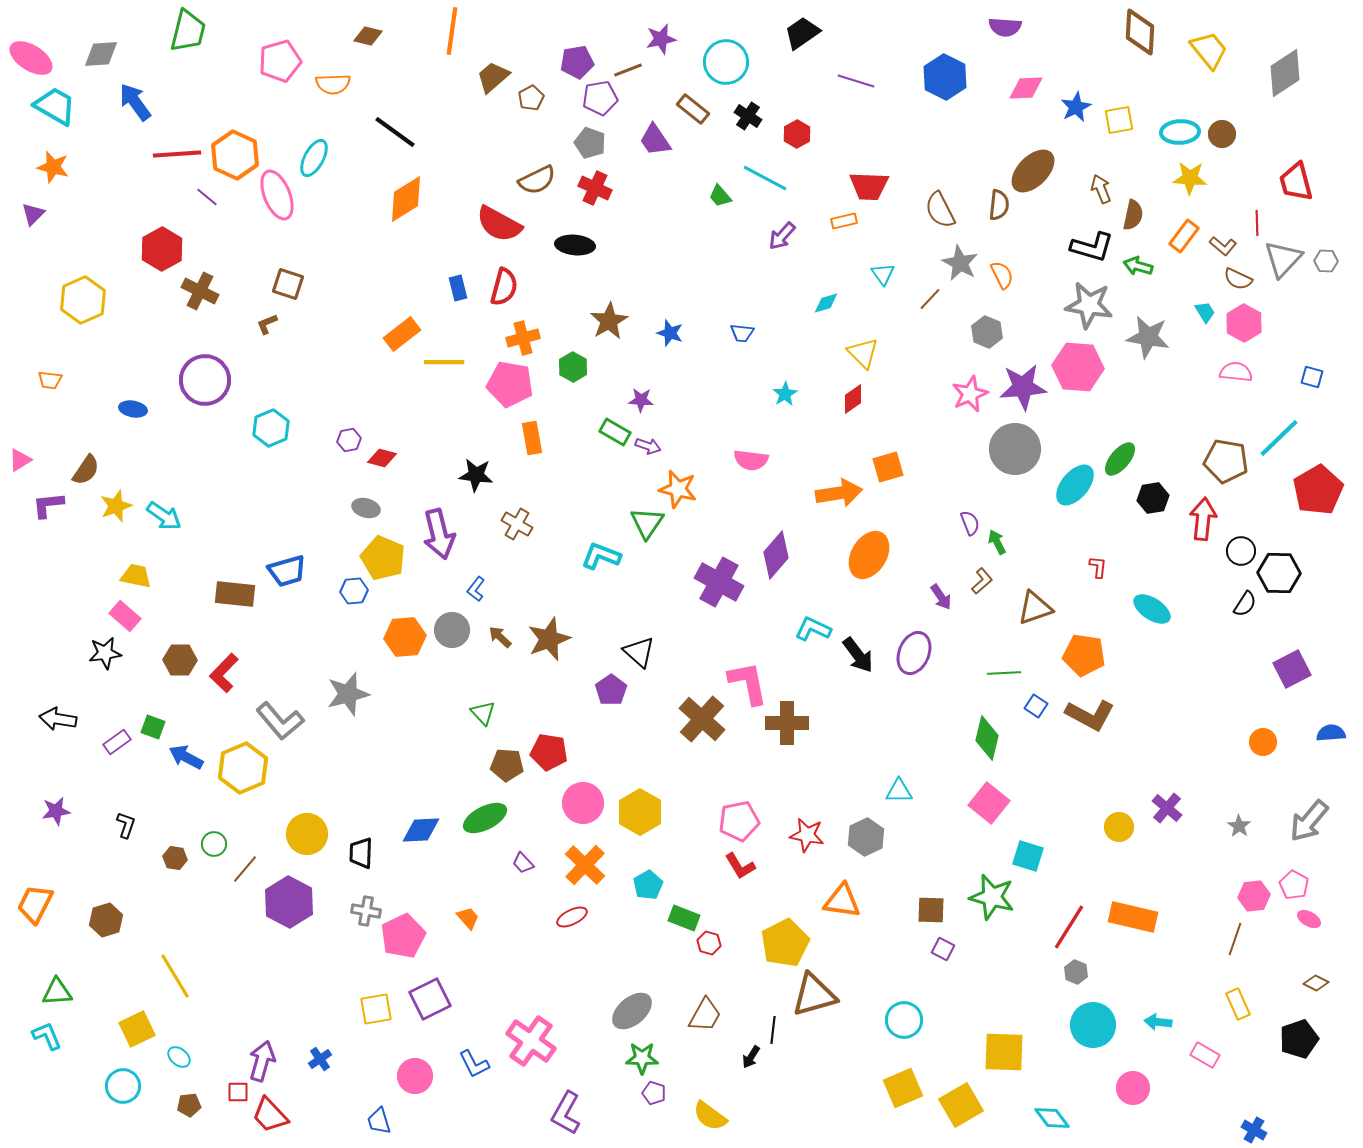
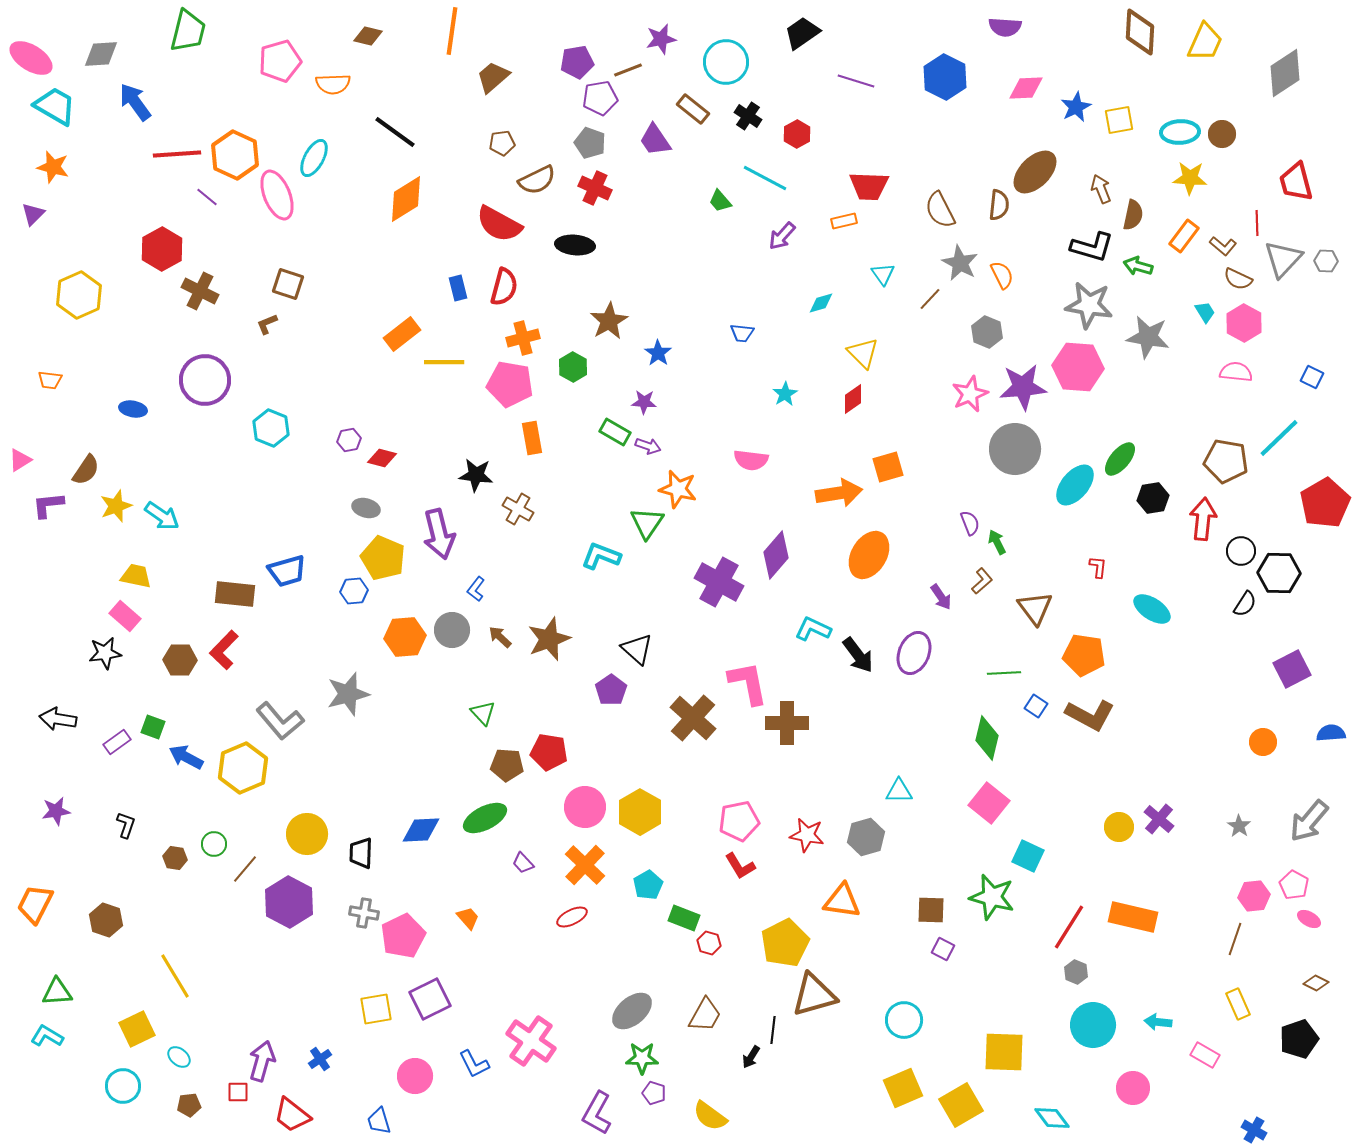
yellow trapezoid at (1209, 50): moved 4 px left, 8 px up; rotated 63 degrees clockwise
brown pentagon at (531, 98): moved 29 px left, 45 px down; rotated 20 degrees clockwise
brown ellipse at (1033, 171): moved 2 px right, 1 px down
green trapezoid at (720, 196): moved 5 px down
yellow hexagon at (83, 300): moved 4 px left, 5 px up
cyan diamond at (826, 303): moved 5 px left
blue star at (670, 333): moved 12 px left, 20 px down; rotated 16 degrees clockwise
blue square at (1312, 377): rotated 10 degrees clockwise
purple star at (641, 400): moved 3 px right, 2 px down
cyan hexagon at (271, 428): rotated 15 degrees counterclockwise
red pentagon at (1318, 490): moved 7 px right, 13 px down
cyan arrow at (164, 516): moved 2 px left
brown cross at (517, 524): moved 1 px right, 15 px up
brown triangle at (1035, 608): rotated 48 degrees counterclockwise
black triangle at (639, 652): moved 2 px left, 3 px up
red L-shape at (224, 673): moved 23 px up
brown cross at (702, 719): moved 9 px left, 1 px up
pink circle at (583, 803): moved 2 px right, 4 px down
purple cross at (1167, 808): moved 8 px left, 11 px down
gray hexagon at (866, 837): rotated 9 degrees clockwise
cyan square at (1028, 856): rotated 8 degrees clockwise
gray cross at (366, 911): moved 2 px left, 2 px down
brown hexagon at (106, 920): rotated 24 degrees counterclockwise
cyan L-shape at (47, 1036): rotated 36 degrees counterclockwise
purple L-shape at (566, 1113): moved 31 px right
red trapezoid at (270, 1115): moved 22 px right; rotated 9 degrees counterclockwise
